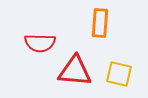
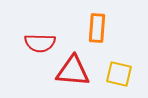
orange rectangle: moved 3 px left, 5 px down
red triangle: moved 2 px left
